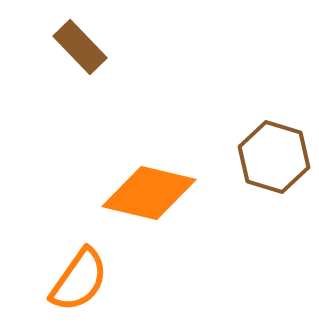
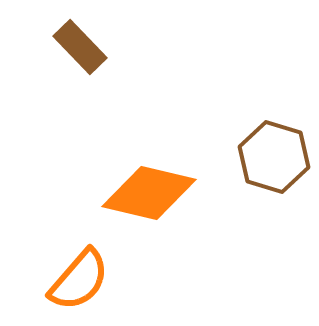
orange semicircle: rotated 6 degrees clockwise
